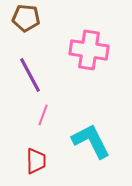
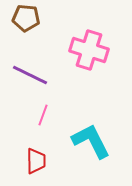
pink cross: rotated 9 degrees clockwise
purple line: rotated 36 degrees counterclockwise
